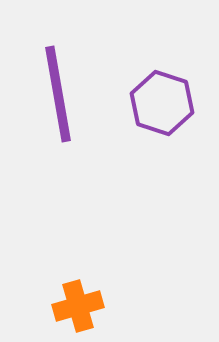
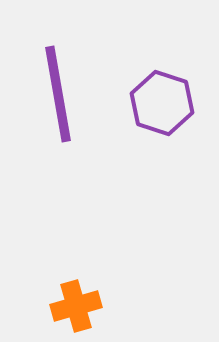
orange cross: moved 2 px left
